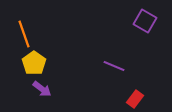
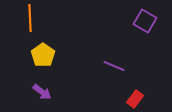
orange line: moved 6 px right, 16 px up; rotated 16 degrees clockwise
yellow pentagon: moved 9 px right, 8 px up
purple arrow: moved 3 px down
